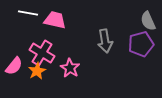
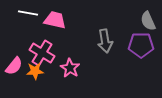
purple pentagon: moved 1 px down; rotated 15 degrees clockwise
orange star: moved 2 px left; rotated 24 degrees clockwise
